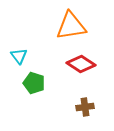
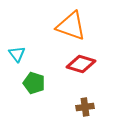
orange triangle: rotated 28 degrees clockwise
cyan triangle: moved 2 px left, 2 px up
red diamond: rotated 16 degrees counterclockwise
